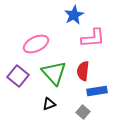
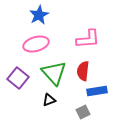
blue star: moved 35 px left
pink L-shape: moved 5 px left, 1 px down
pink ellipse: rotated 10 degrees clockwise
purple square: moved 2 px down
black triangle: moved 4 px up
gray square: rotated 24 degrees clockwise
